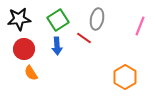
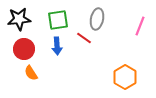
green square: rotated 25 degrees clockwise
